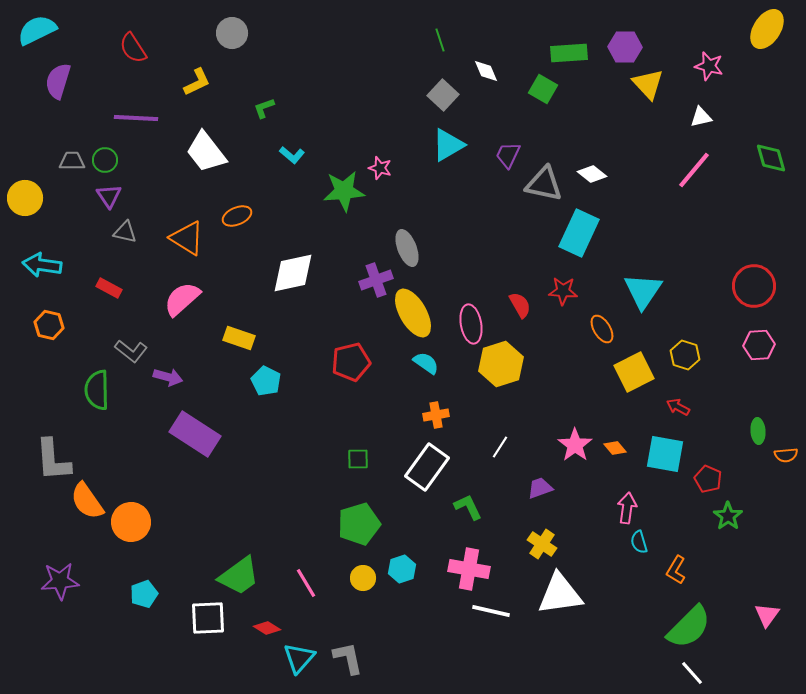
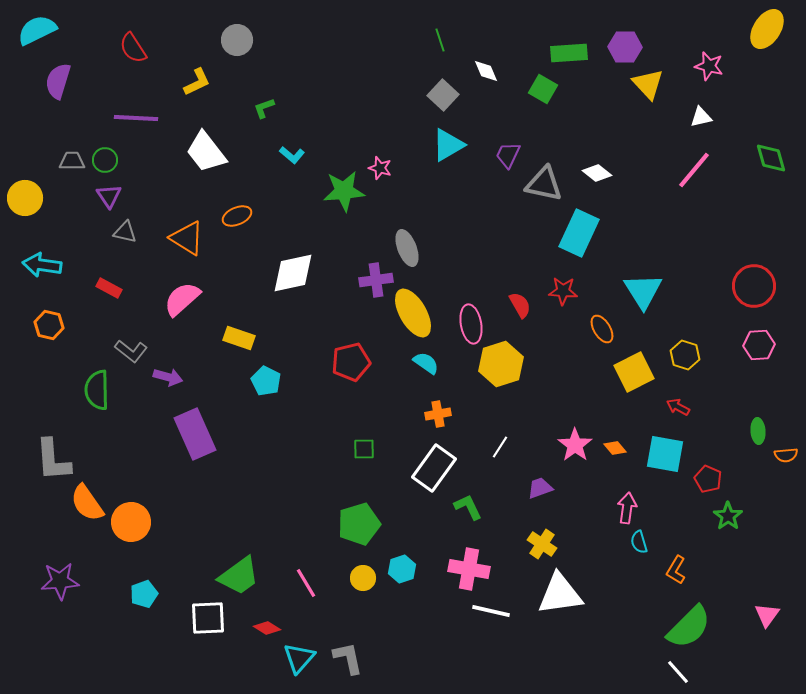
gray circle at (232, 33): moved 5 px right, 7 px down
white diamond at (592, 174): moved 5 px right, 1 px up
purple cross at (376, 280): rotated 12 degrees clockwise
cyan triangle at (643, 291): rotated 6 degrees counterclockwise
orange cross at (436, 415): moved 2 px right, 1 px up
purple rectangle at (195, 434): rotated 33 degrees clockwise
green square at (358, 459): moved 6 px right, 10 px up
white rectangle at (427, 467): moved 7 px right, 1 px down
orange semicircle at (87, 501): moved 2 px down
white line at (692, 673): moved 14 px left, 1 px up
